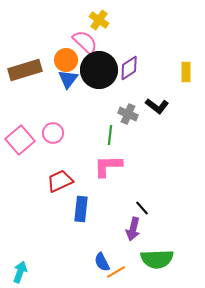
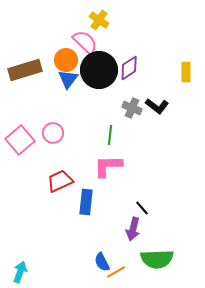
gray cross: moved 4 px right, 6 px up
blue rectangle: moved 5 px right, 7 px up
